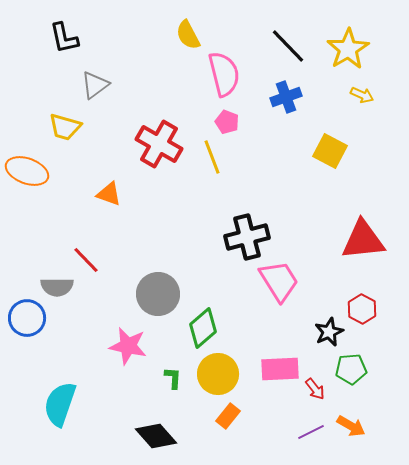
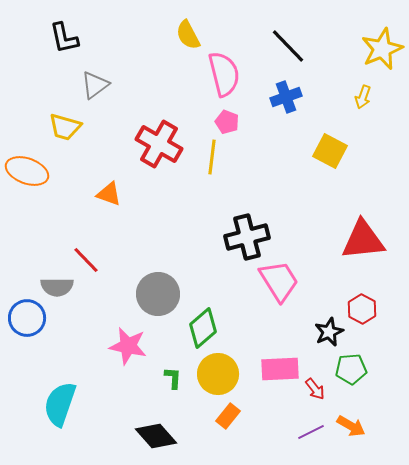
yellow star: moved 34 px right; rotated 9 degrees clockwise
yellow arrow: moved 1 px right, 2 px down; rotated 85 degrees clockwise
yellow line: rotated 28 degrees clockwise
